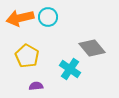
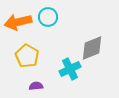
orange arrow: moved 2 px left, 4 px down
gray diamond: rotated 72 degrees counterclockwise
cyan cross: rotated 30 degrees clockwise
